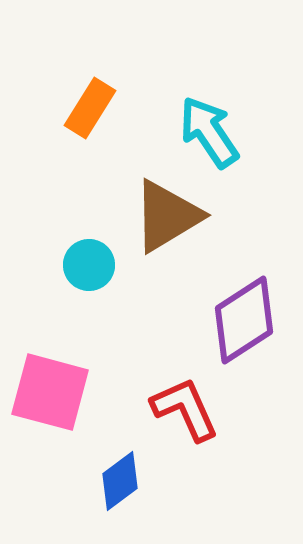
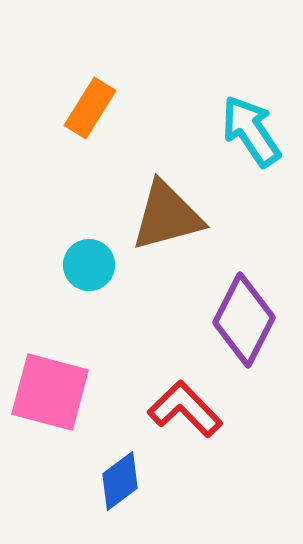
cyan arrow: moved 42 px right, 1 px up
brown triangle: rotated 16 degrees clockwise
purple diamond: rotated 30 degrees counterclockwise
red L-shape: rotated 20 degrees counterclockwise
